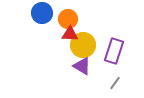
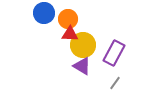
blue circle: moved 2 px right
purple rectangle: moved 2 px down; rotated 10 degrees clockwise
